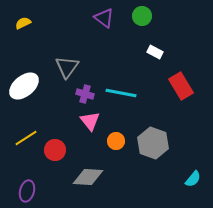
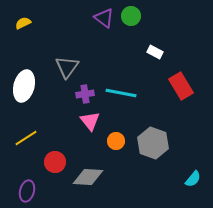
green circle: moved 11 px left
white ellipse: rotated 36 degrees counterclockwise
purple cross: rotated 24 degrees counterclockwise
red circle: moved 12 px down
